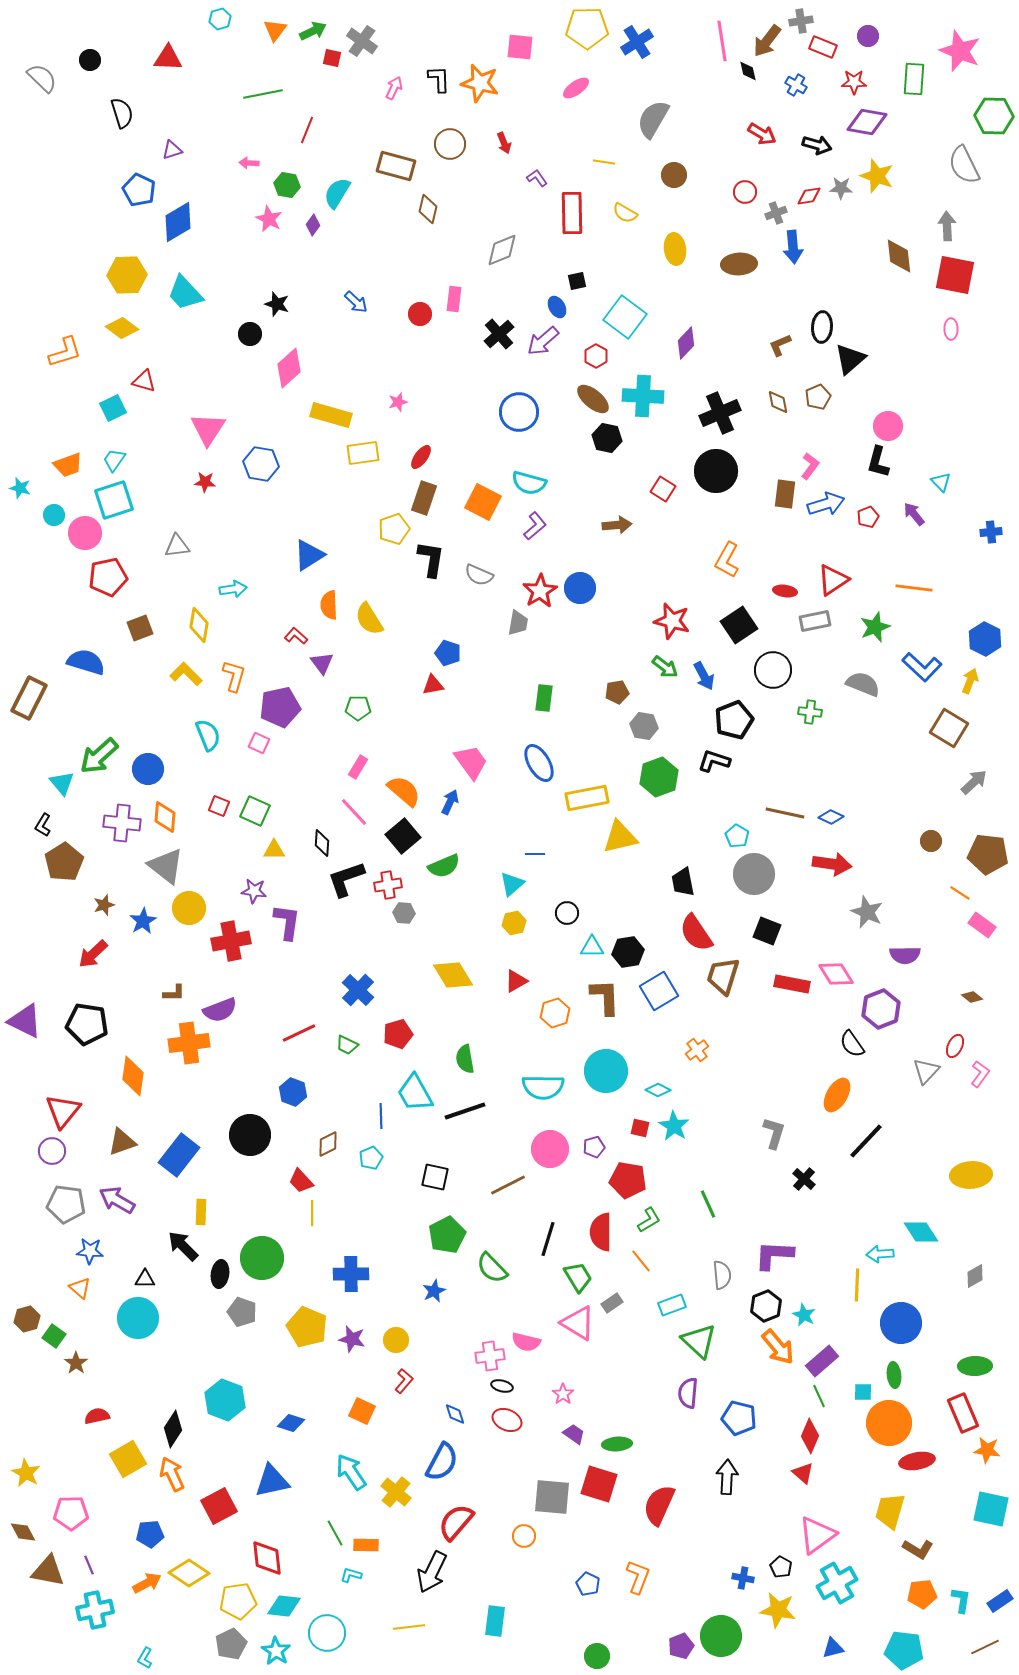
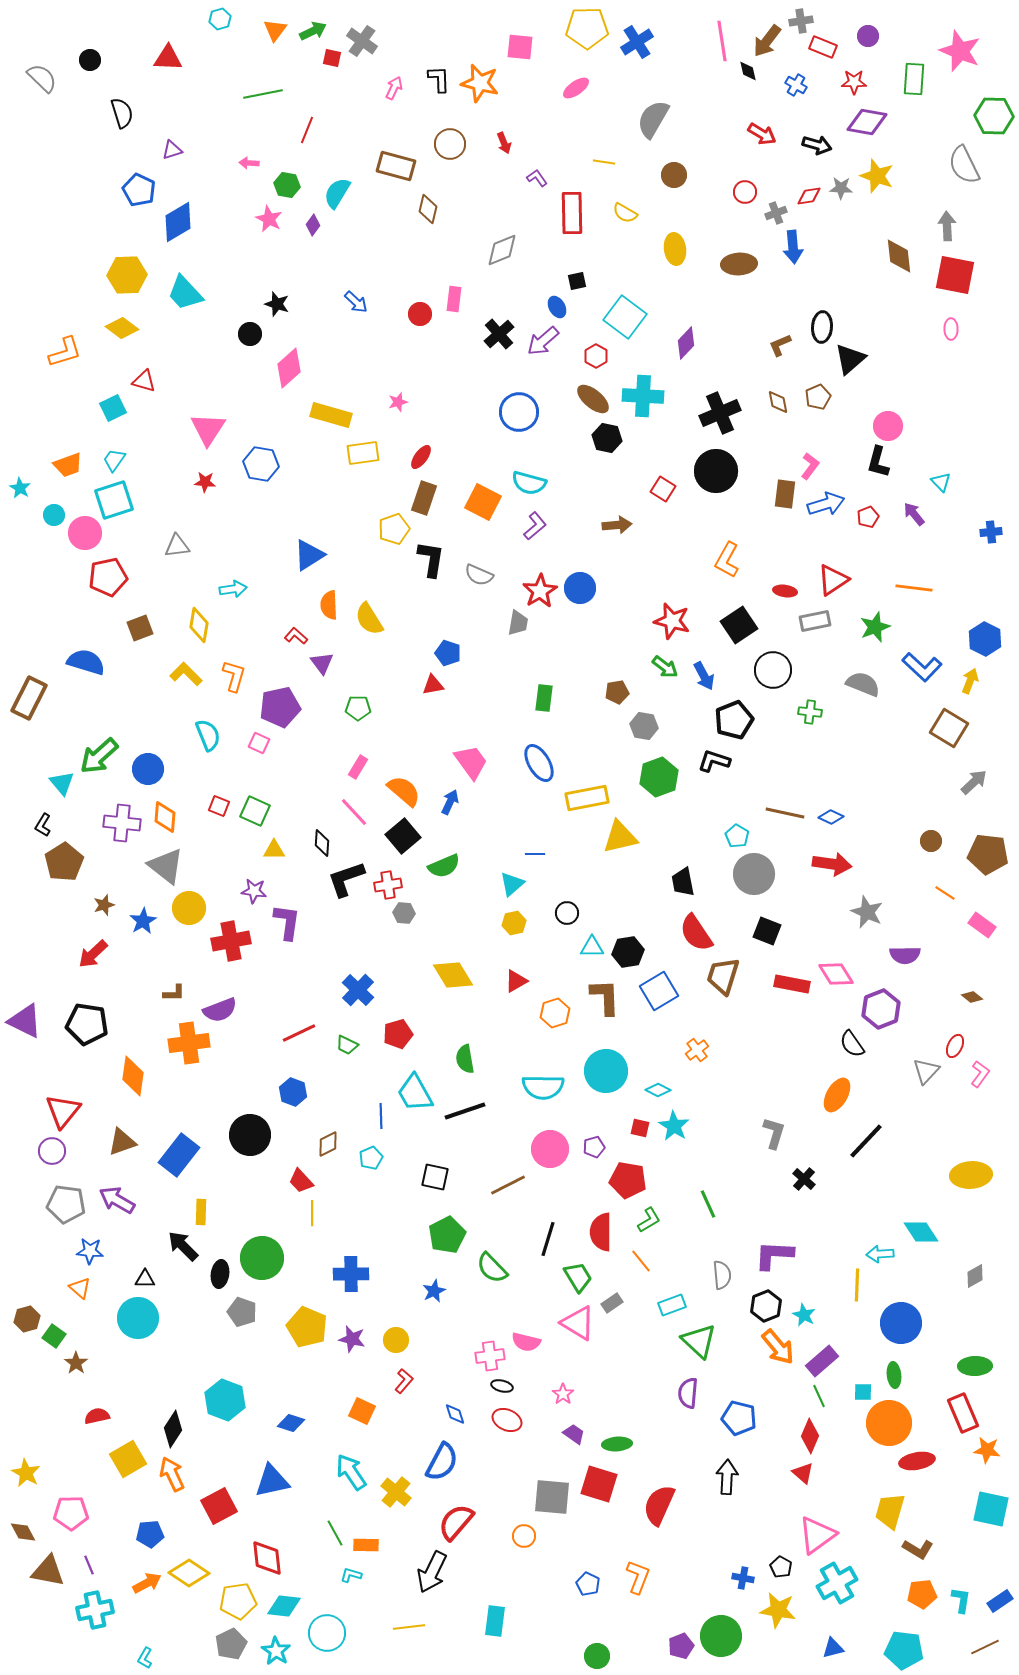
cyan star at (20, 488): rotated 15 degrees clockwise
orange line at (960, 893): moved 15 px left
